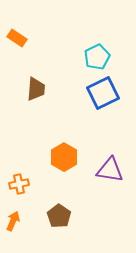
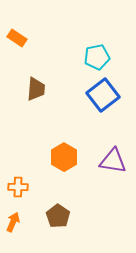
cyan pentagon: rotated 15 degrees clockwise
blue square: moved 2 px down; rotated 12 degrees counterclockwise
purple triangle: moved 3 px right, 9 px up
orange cross: moved 1 px left, 3 px down; rotated 12 degrees clockwise
brown pentagon: moved 1 px left
orange arrow: moved 1 px down
